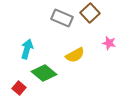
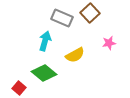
pink star: rotated 24 degrees counterclockwise
cyan arrow: moved 18 px right, 8 px up
